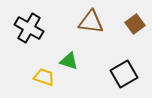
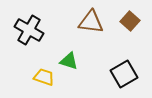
brown square: moved 5 px left, 3 px up; rotated 12 degrees counterclockwise
black cross: moved 2 px down
